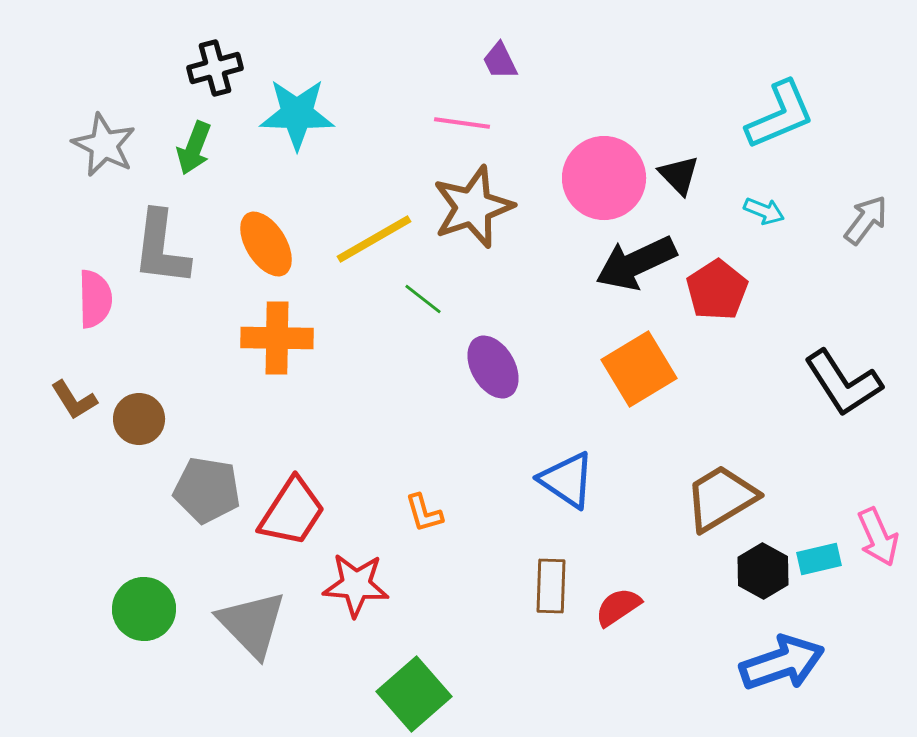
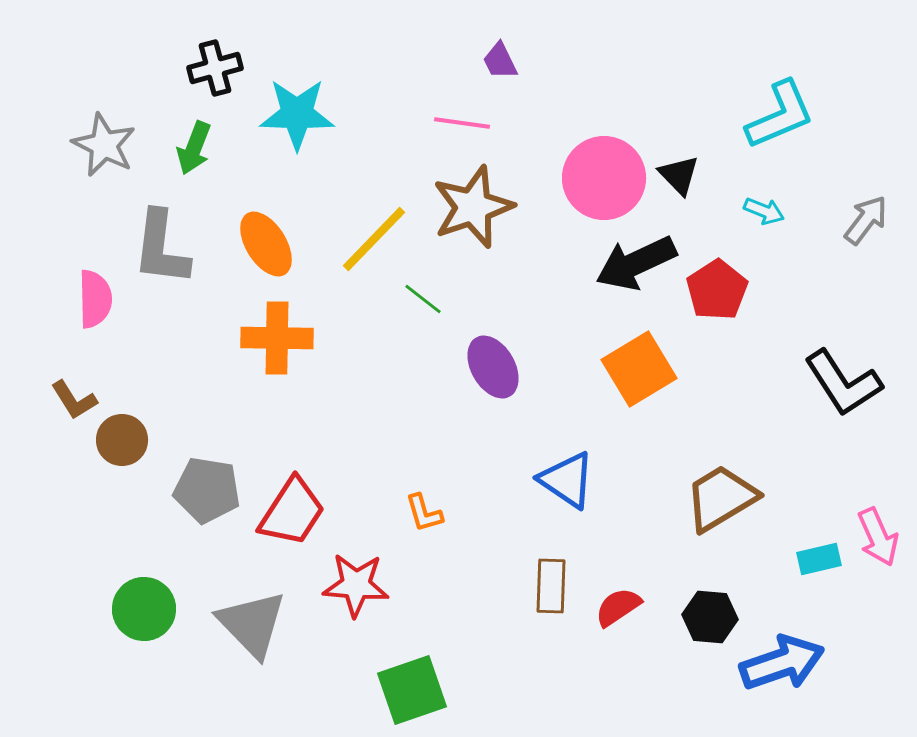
yellow line: rotated 16 degrees counterclockwise
brown circle: moved 17 px left, 21 px down
black hexagon: moved 53 px left, 46 px down; rotated 24 degrees counterclockwise
green square: moved 2 px left, 4 px up; rotated 22 degrees clockwise
